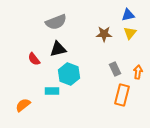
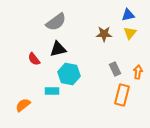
gray semicircle: rotated 15 degrees counterclockwise
cyan hexagon: rotated 10 degrees counterclockwise
